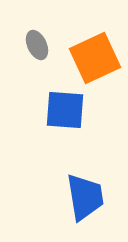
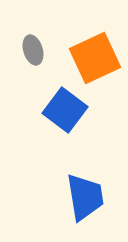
gray ellipse: moved 4 px left, 5 px down; rotated 8 degrees clockwise
blue square: rotated 33 degrees clockwise
